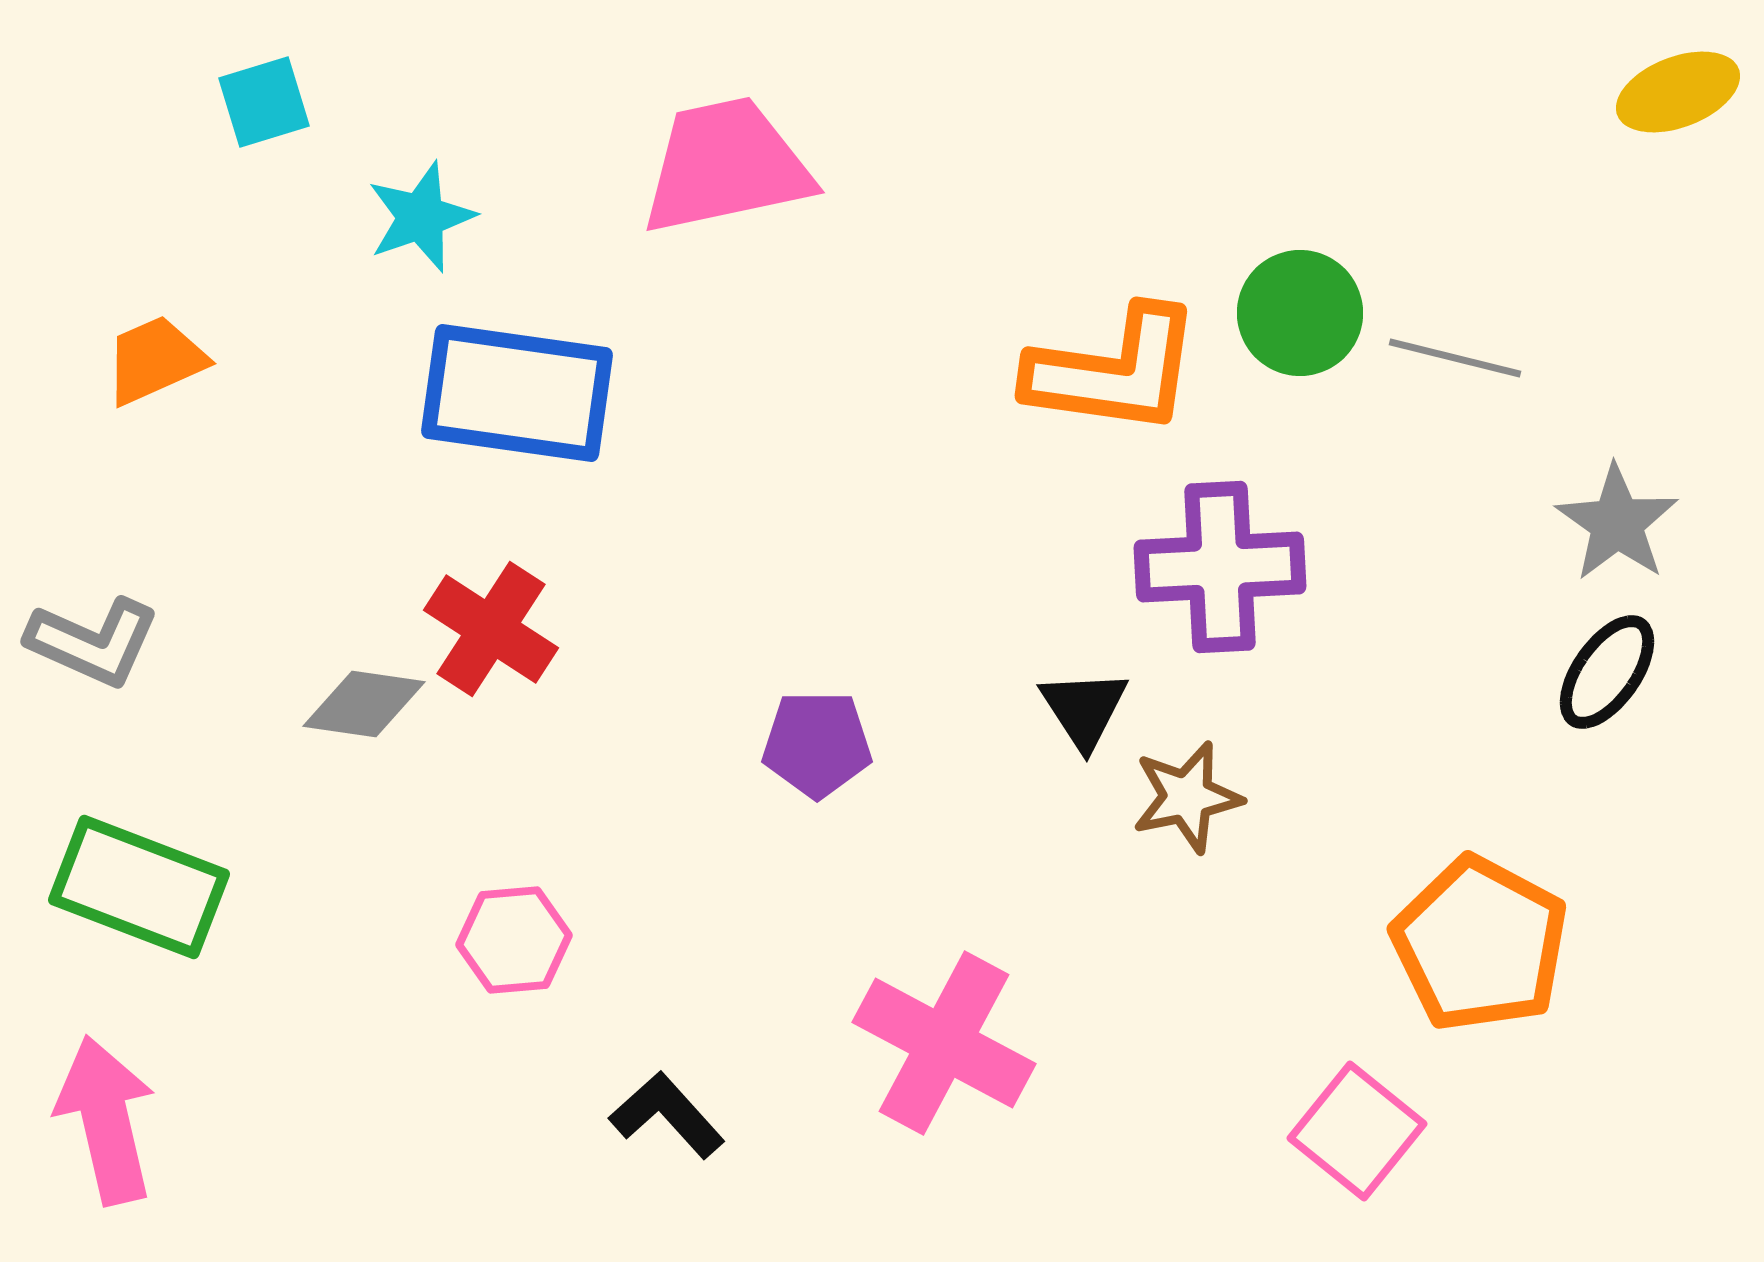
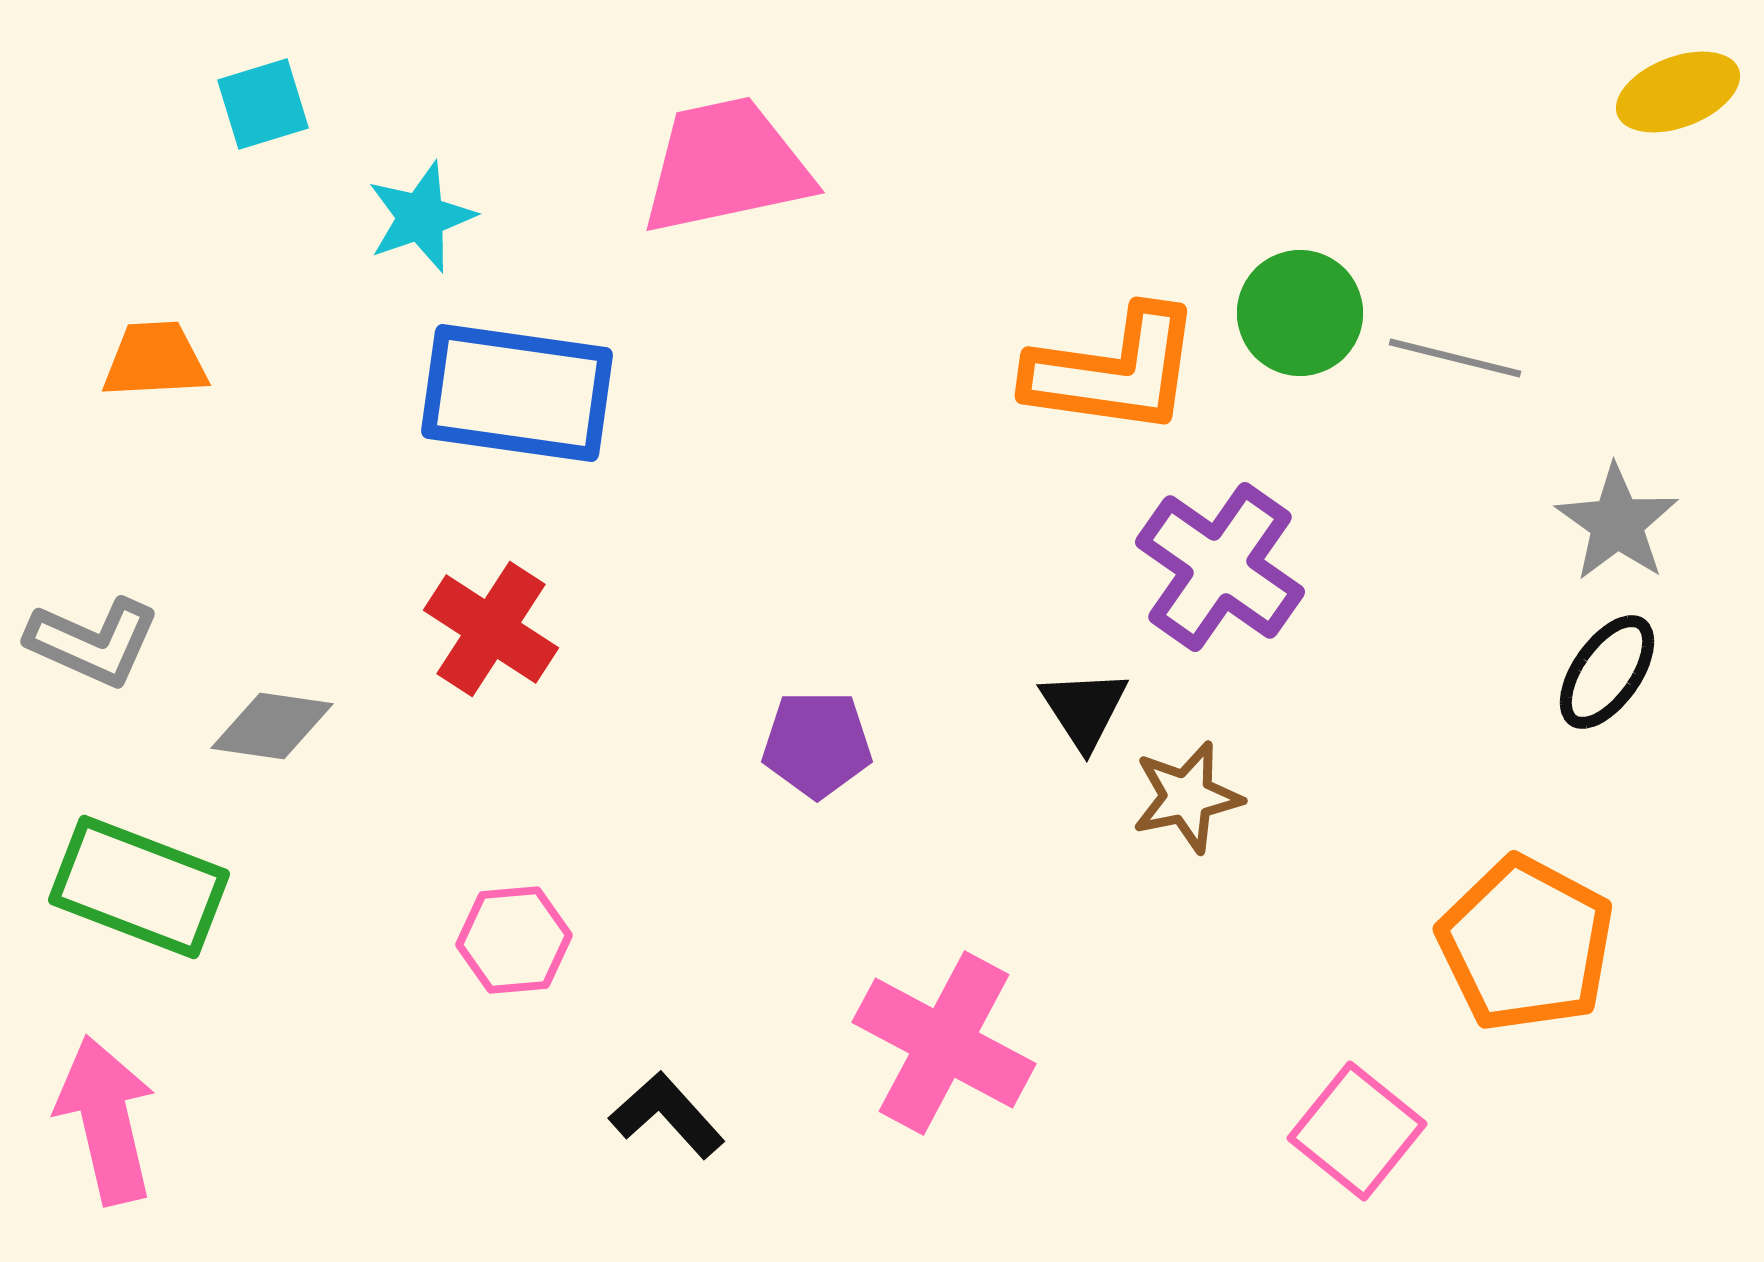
cyan square: moved 1 px left, 2 px down
orange trapezoid: rotated 21 degrees clockwise
purple cross: rotated 38 degrees clockwise
gray diamond: moved 92 px left, 22 px down
orange pentagon: moved 46 px right
